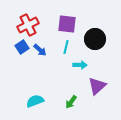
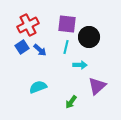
black circle: moved 6 px left, 2 px up
cyan semicircle: moved 3 px right, 14 px up
